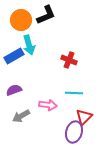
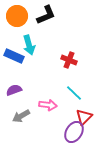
orange circle: moved 4 px left, 4 px up
blue rectangle: rotated 54 degrees clockwise
cyan line: rotated 42 degrees clockwise
purple ellipse: rotated 15 degrees clockwise
